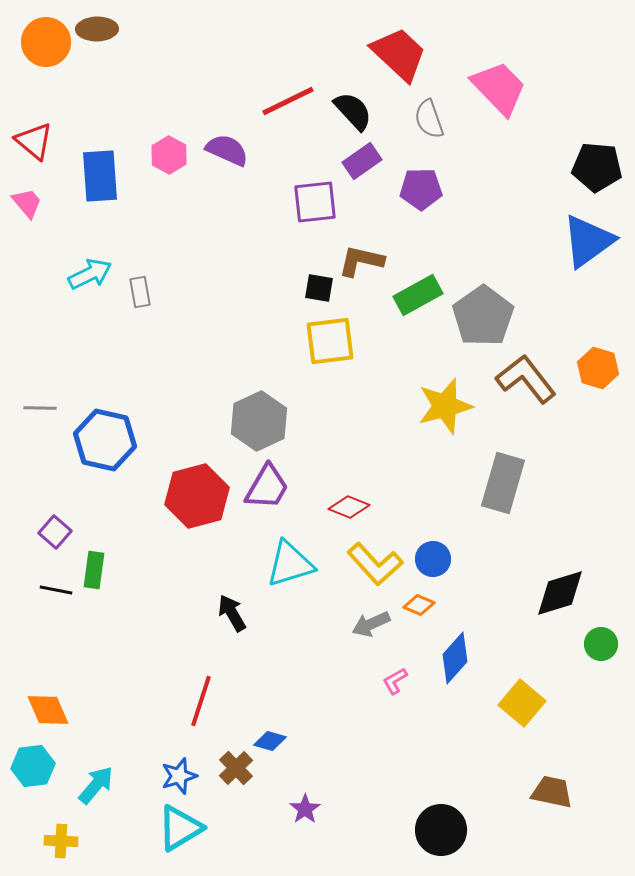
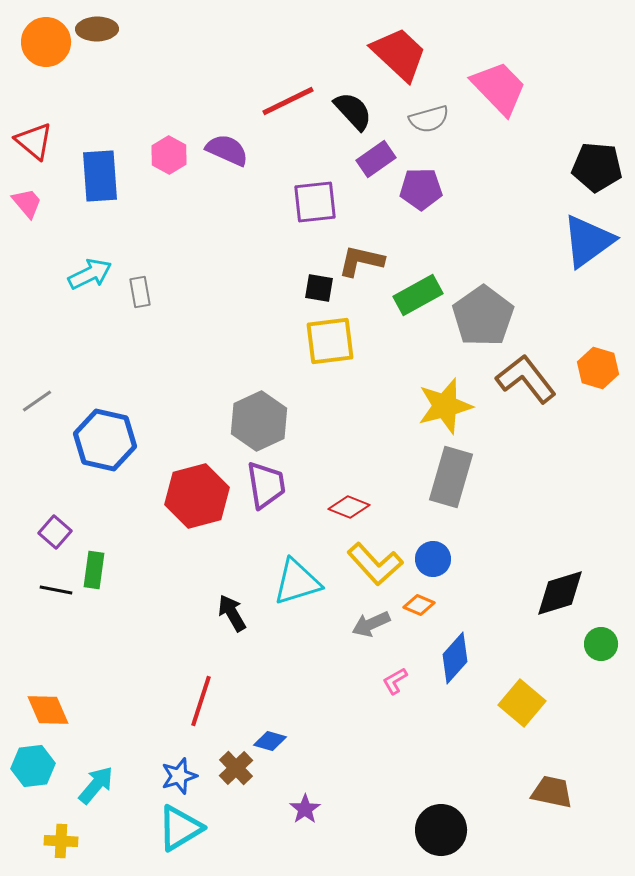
gray semicircle at (429, 119): rotated 87 degrees counterclockwise
purple rectangle at (362, 161): moved 14 px right, 2 px up
gray line at (40, 408): moved 3 px left, 7 px up; rotated 36 degrees counterclockwise
gray rectangle at (503, 483): moved 52 px left, 6 px up
purple trapezoid at (267, 487): moved 1 px left, 2 px up; rotated 39 degrees counterclockwise
cyan triangle at (290, 564): moved 7 px right, 18 px down
